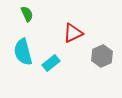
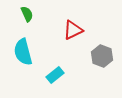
red triangle: moved 3 px up
gray hexagon: rotated 15 degrees counterclockwise
cyan rectangle: moved 4 px right, 12 px down
